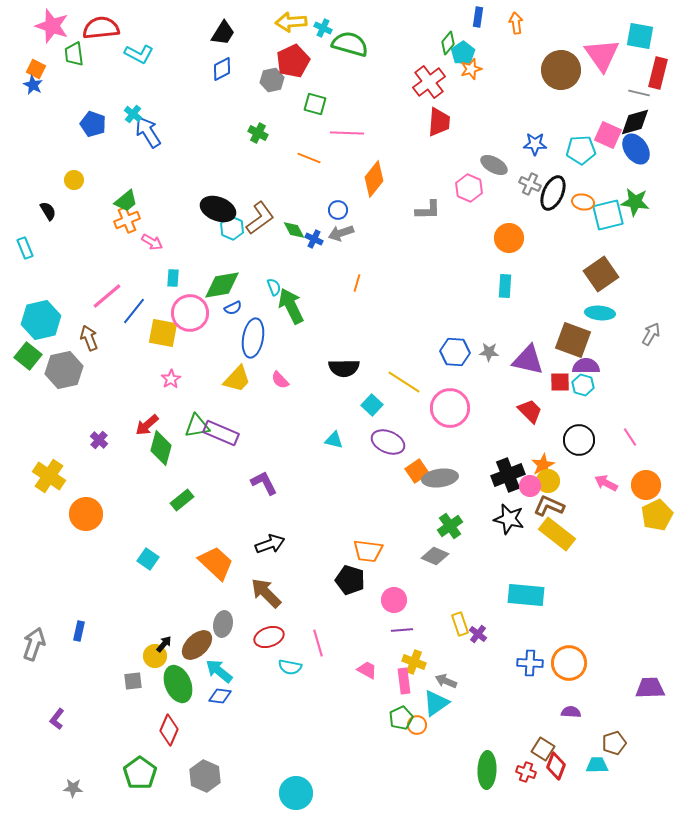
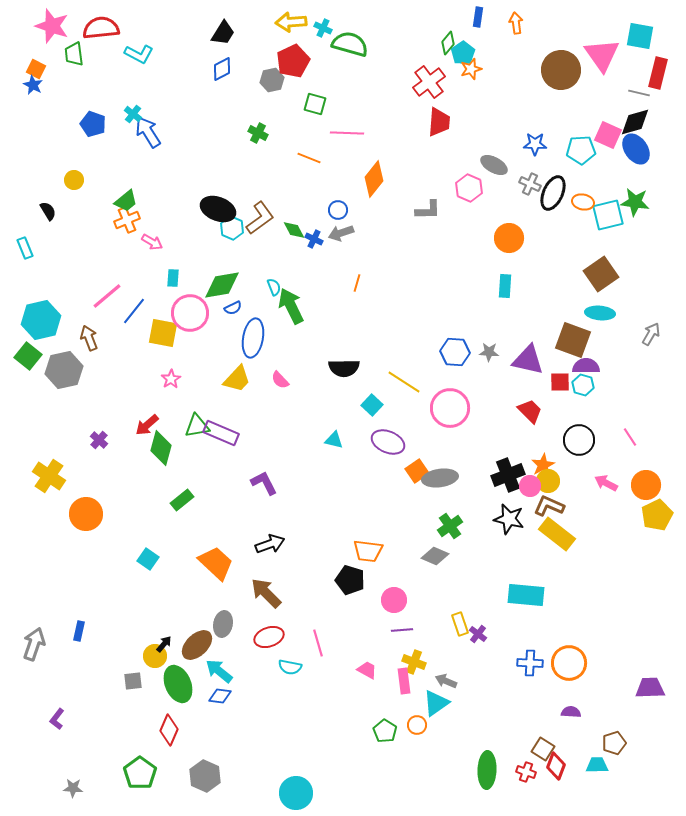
green pentagon at (401, 718): moved 16 px left, 13 px down; rotated 15 degrees counterclockwise
